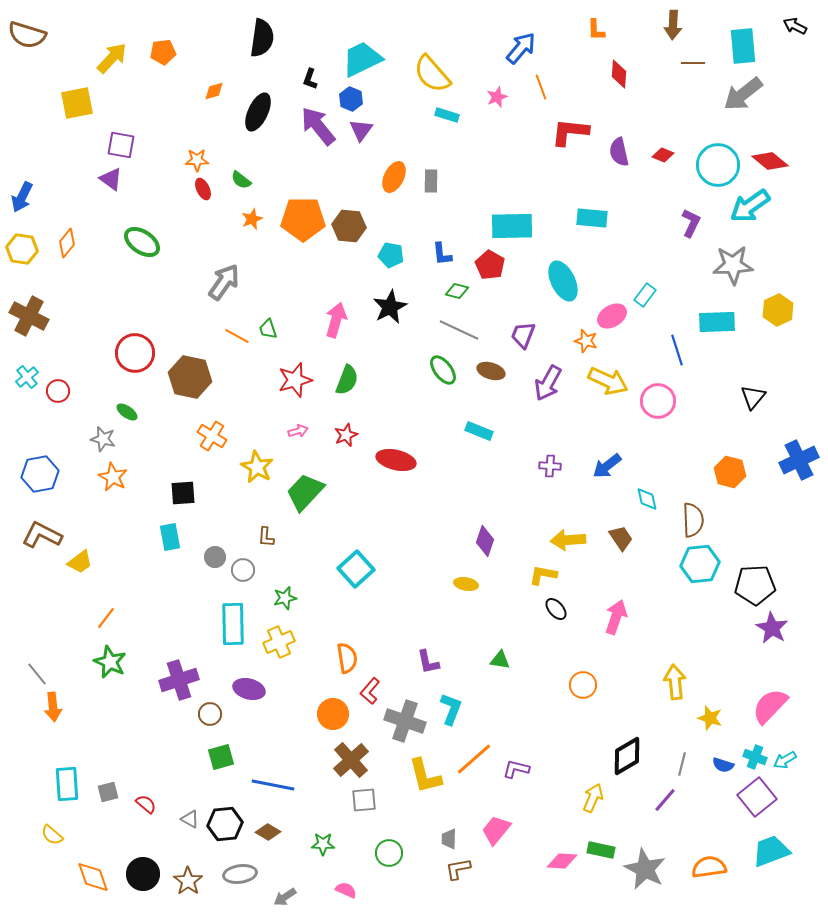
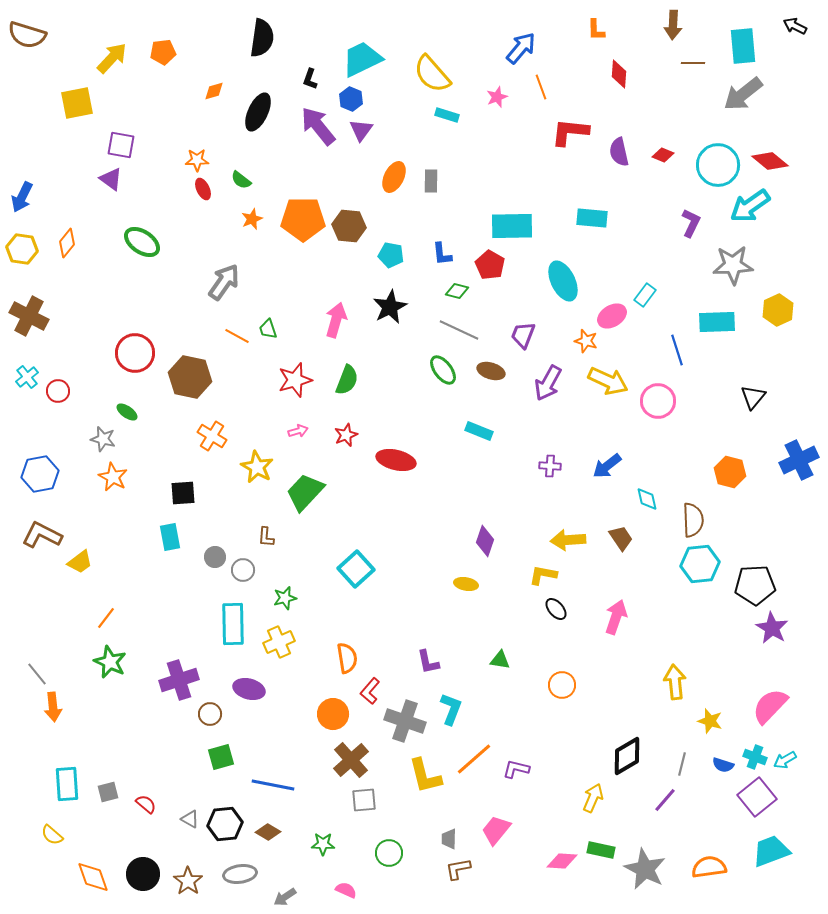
orange circle at (583, 685): moved 21 px left
yellow star at (710, 718): moved 3 px down
